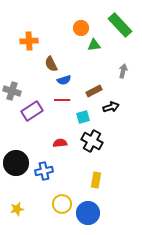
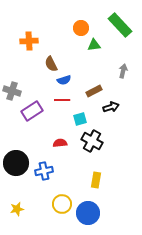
cyan square: moved 3 px left, 2 px down
